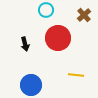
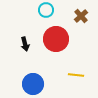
brown cross: moved 3 px left, 1 px down
red circle: moved 2 px left, 1 px down
blue circle: moved 2 px right, 1 px up
